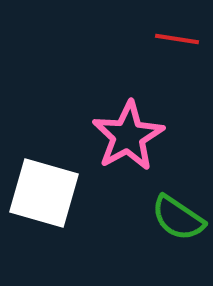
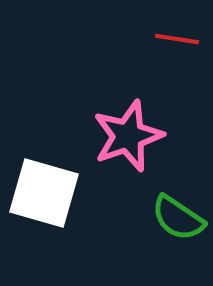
pink star: rotated 10 degrees clockwise
